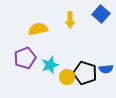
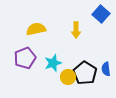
yellow arrow: moved 6 px right, 10 px down
yellow semicircle: moved 2 px left
cyan star: moved 3 px right, 2 px up
blue semicircle: rotated 88 degrees clockwise
black pentagon: rotated 15 degrees clockwise
yellow circle: moved 1 px right
